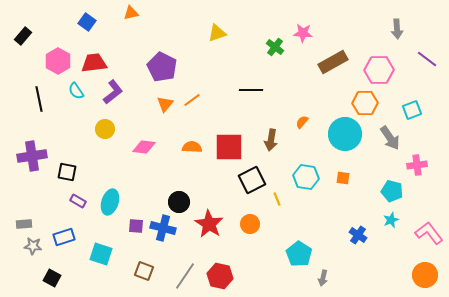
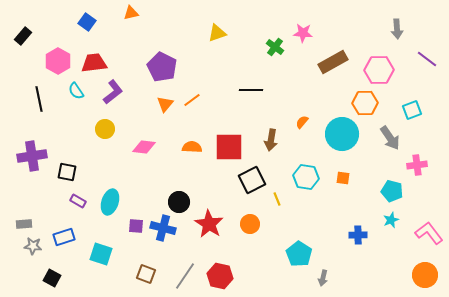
cyan circle at (345, 134): moved 3 px left
blue cross at (358, 235): rotated 36 degrees counterclockwise
brown square at (144, 271): moved 2 px right, 3 px down
